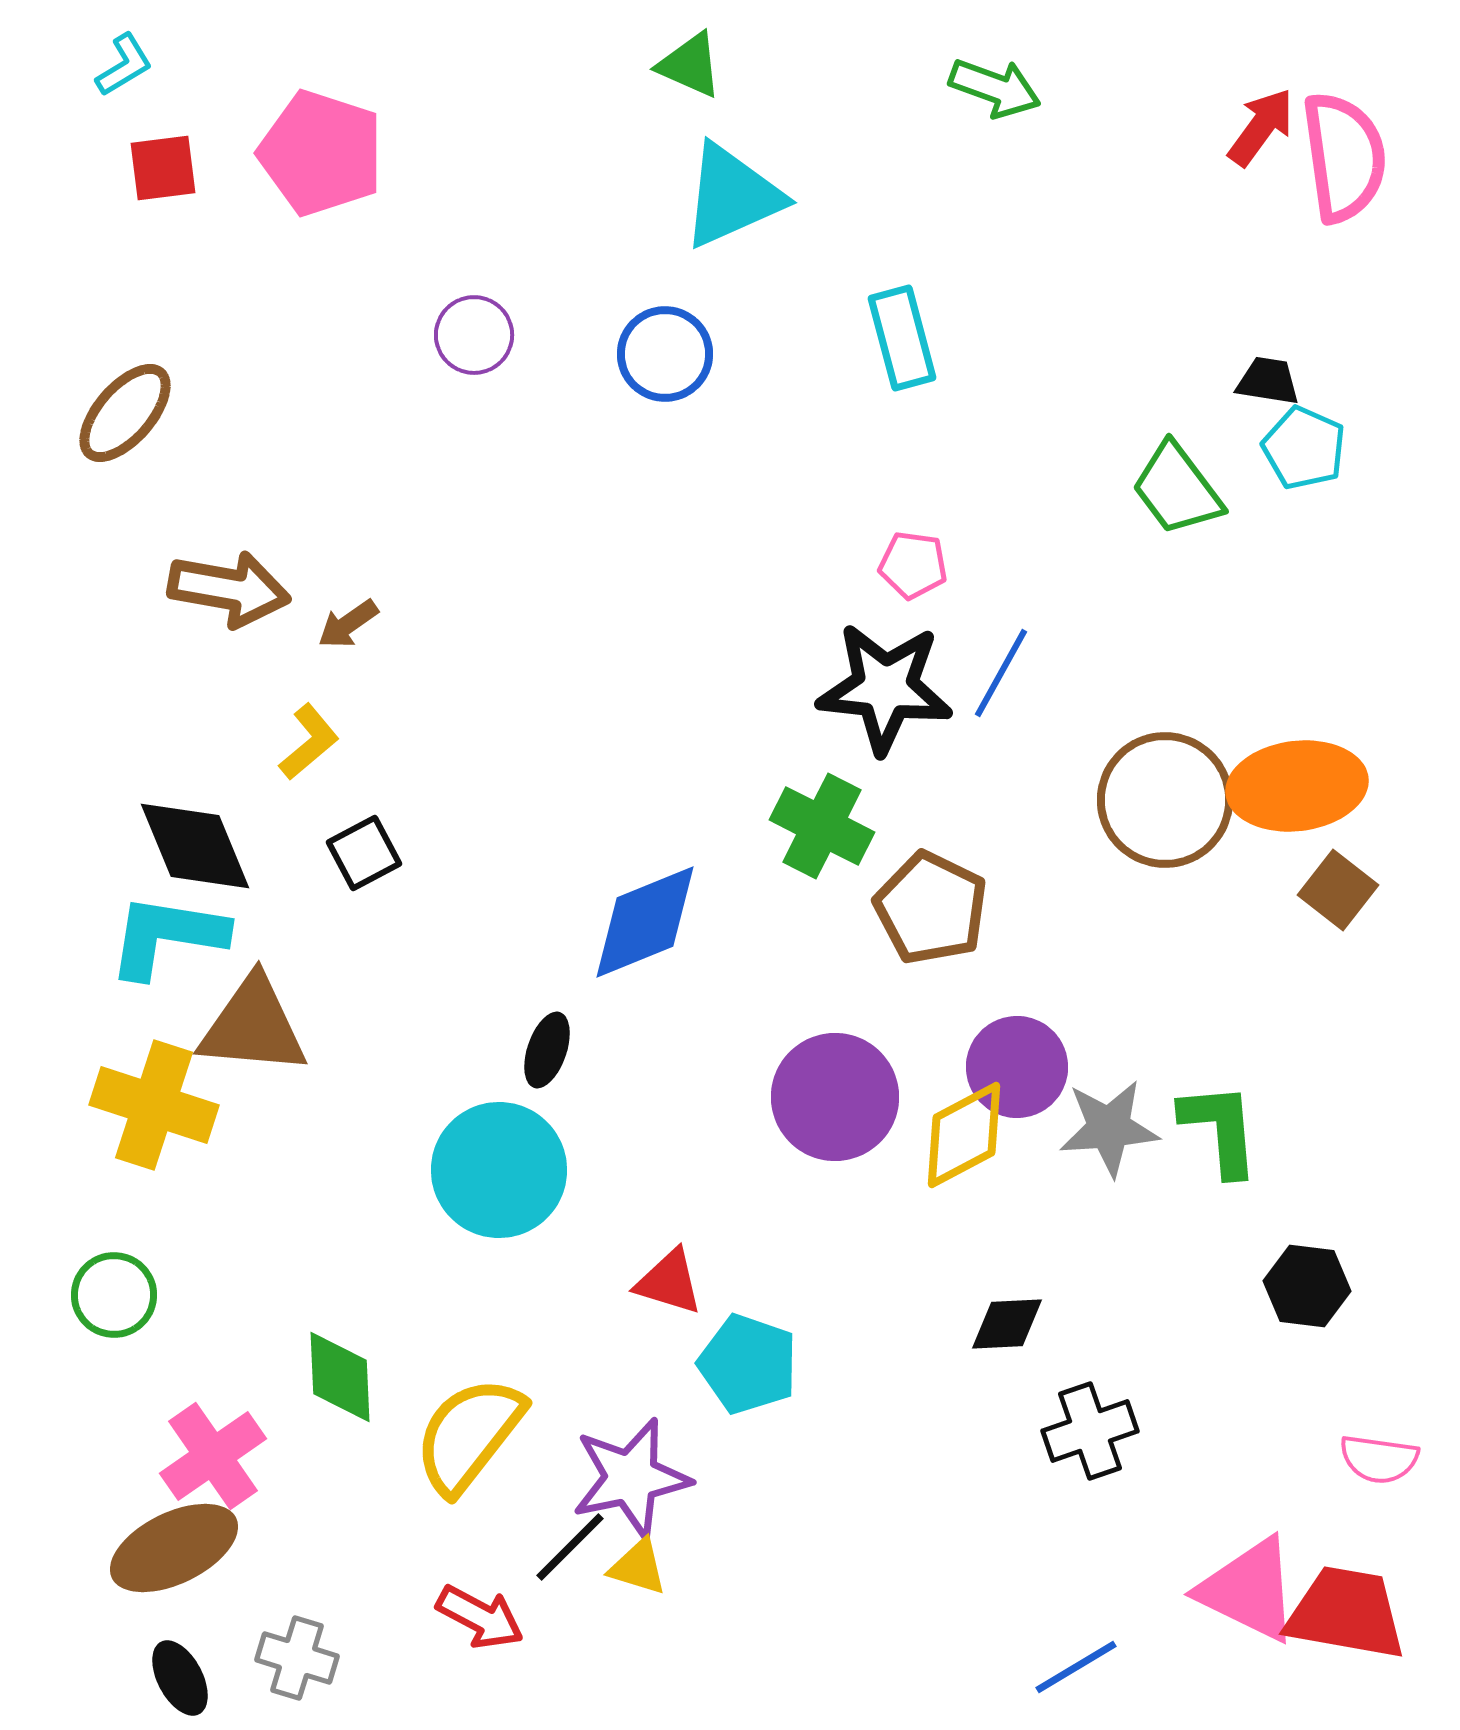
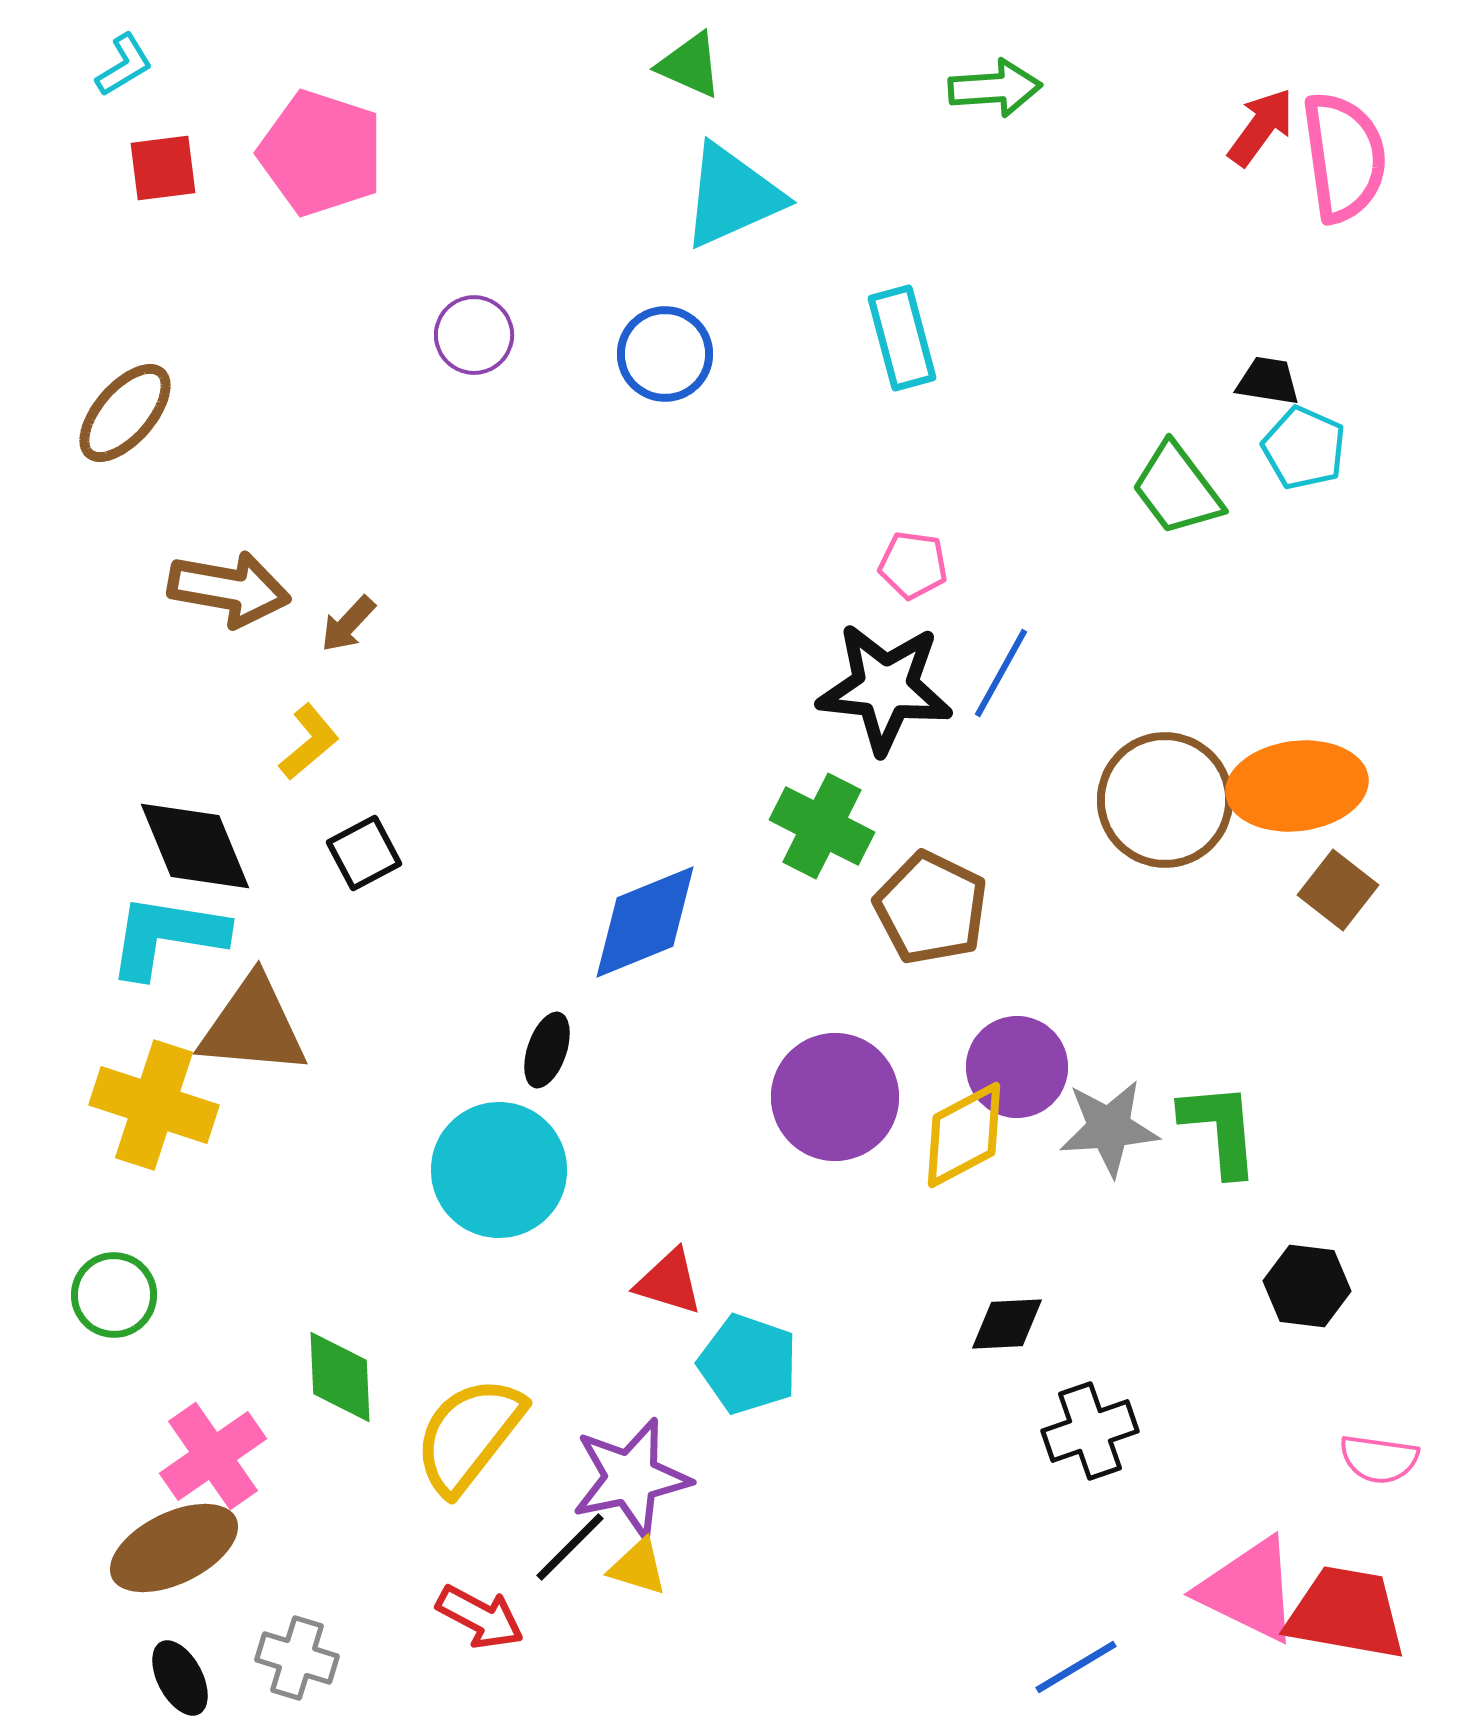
green arrow at (995, 88): rotated 24 degrees counterclockwise
brown arrow at (348, 624): rotated 12 degrees counterclockwise
